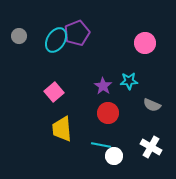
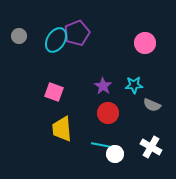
cyan star: moved 5 px right, 4 px down
pink square: rotated 30 degrees counterclockwise
white circle: moved 1 px right, 2 px up
